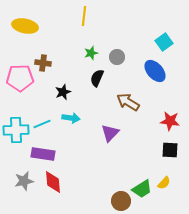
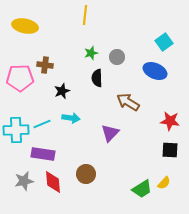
yellow line: moved 1 px right, 1 px up
brown cross: moved 2 px right, 2 px down
blue ellipse: rotated 25 degrees counterclockwise
black semicircle: rotated 24 degrees counterclockwise
black star: moved 1 px left, 1 px up
brown circle: moved 35 px left, 27 px up
